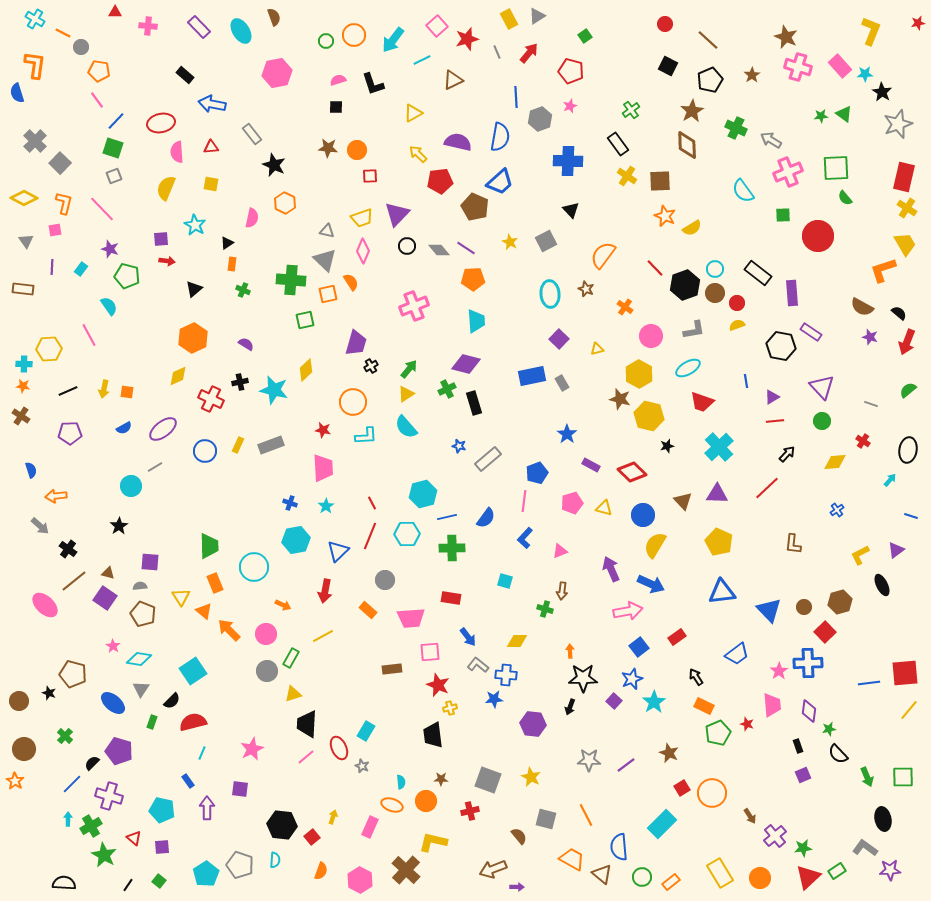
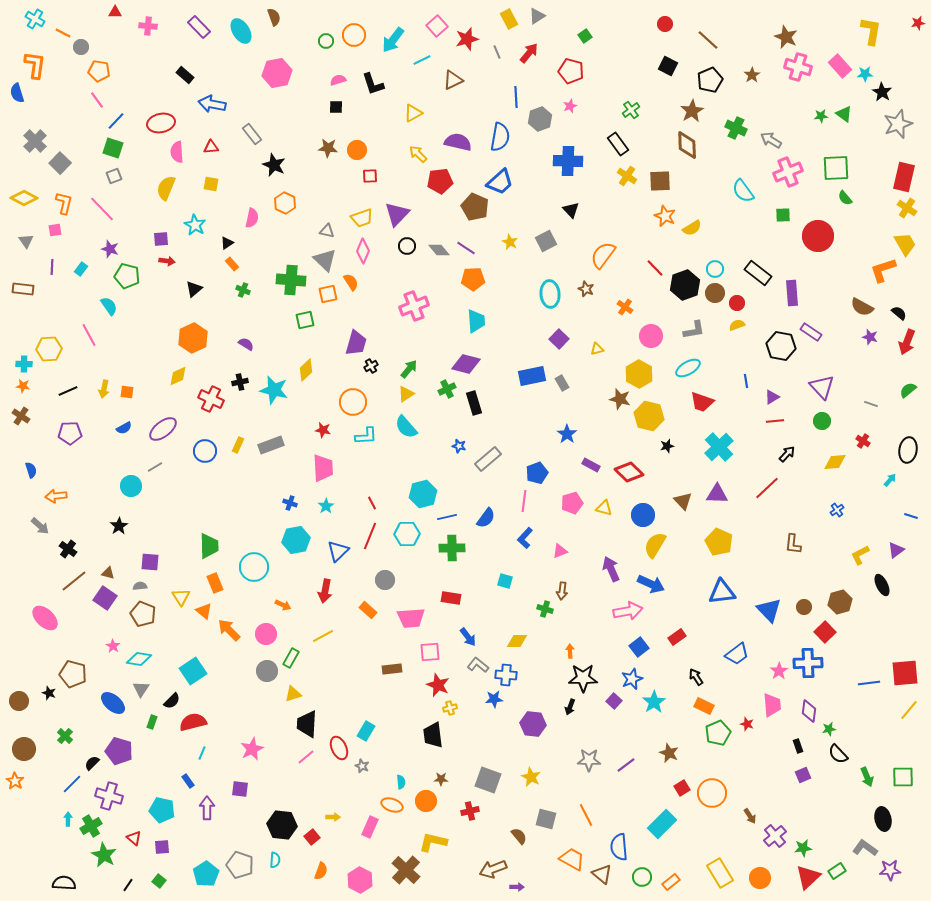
yellow L-shape at (871, 31): rotated 12 degrees counterclockwise
orange rectangle at (232, 264): rotated 48 degrees counterclockwise
red diamond at (632, 472): moved 3 px left
pink ellipse at (45, 605): moved 13 px down
yellow arrow at (333, 817): rotated 72 degrees clockwise
